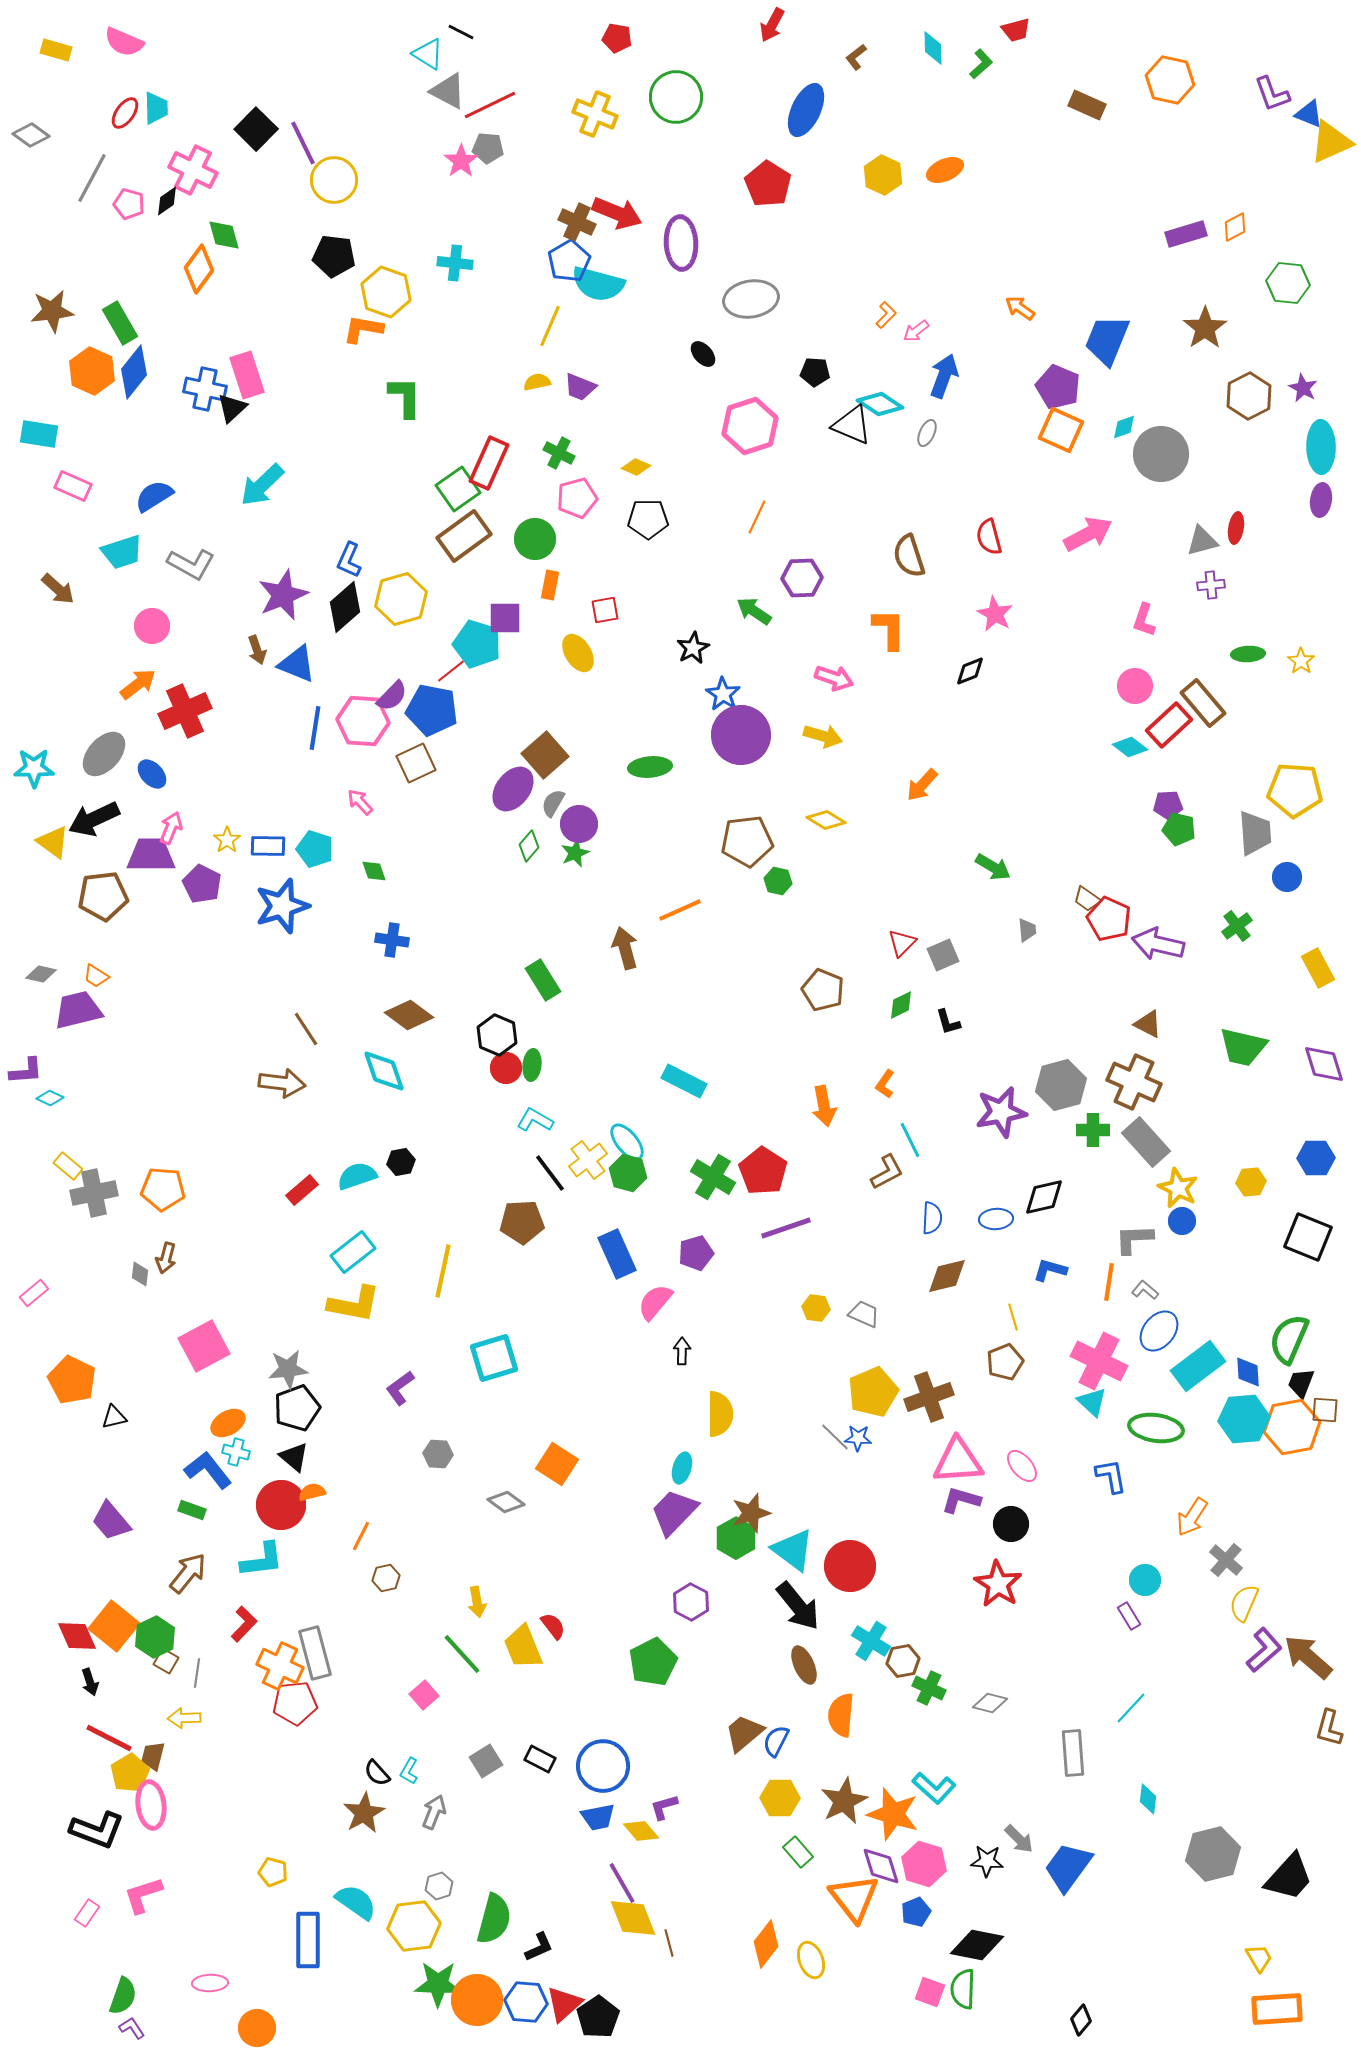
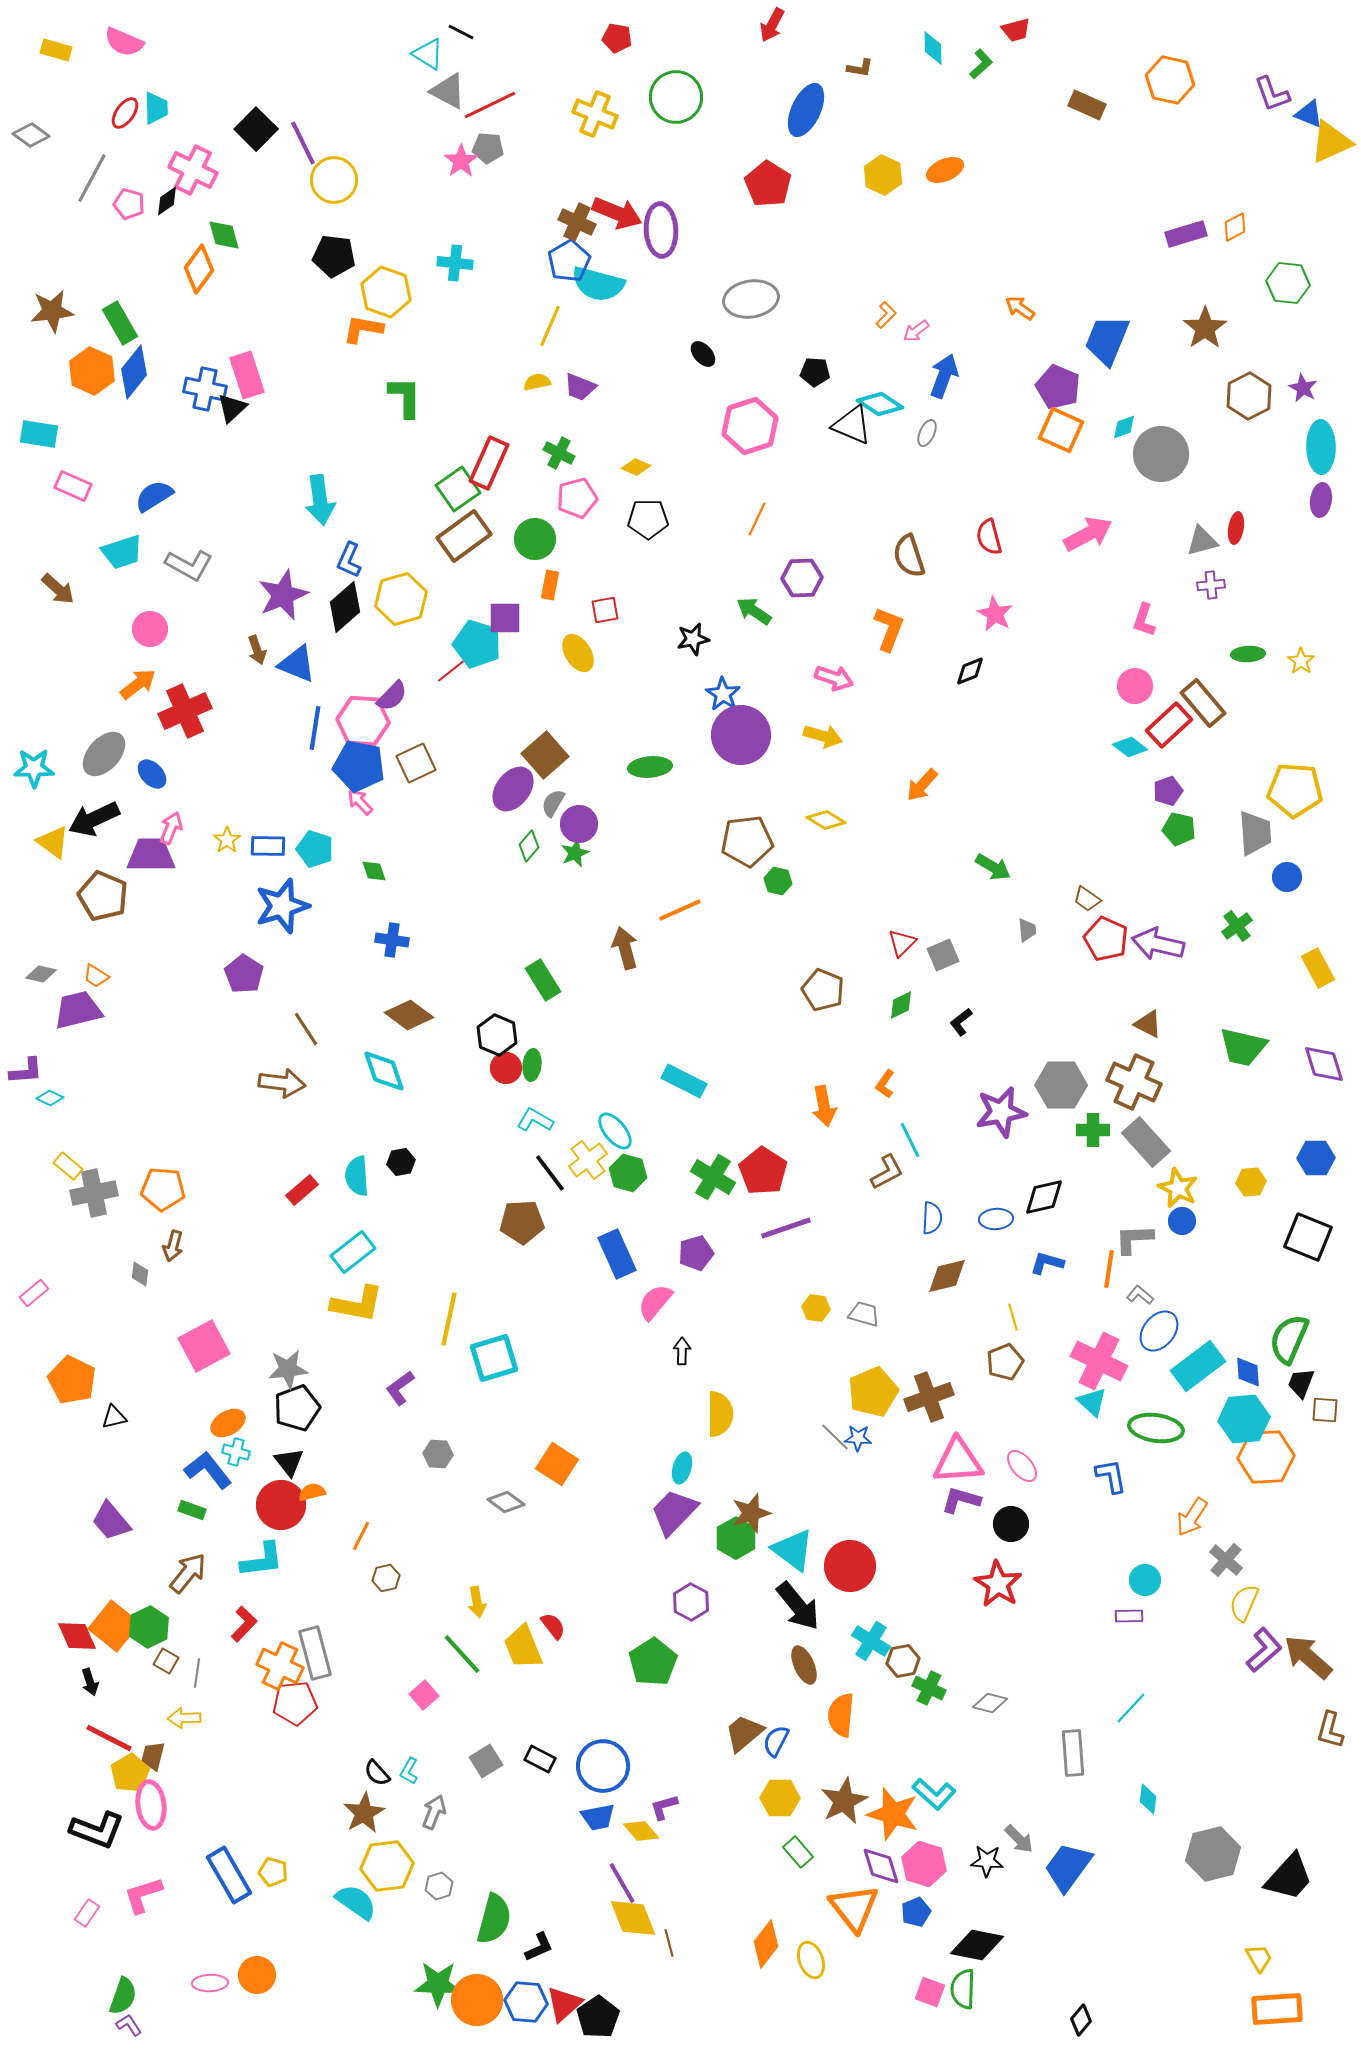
brown L-shape at (856, 57): moved 4 px right, 11 px down; rotated 132 degrees counterclockwise
purple ellipse at (681, 243): moved 20 px left, 13 px up
cyan arrow at (262, 485): moved 58 px right, 15 px down; rotated 54 degrees counterclockwise
orange line at (757, 517): moved 2 px down
gray L-shape at (191, 564): moved 2 px left, 1 px down
pink circle at (152, 626): moved 2 px left, 3 px down
orange L-shape at (889, 629): rotated 21 degrees clockwise
black star at (693, 648): moved 9 px up; rotated 16 degrees clockwise
blue pentagon at (432, 710): moved 73 px left, 56 px down
purple pentagon at (1168, 805): moved 14 px up; rotated 16 degrees counterclockwise
purple pentagon at (202, 884): moved 42 px right, 90 px down; rotated 6 degrees clockwise
brown pentagon at (103, 896): rotated 30 degrees clockwise
red pentagon at (1109, 919): moved 3 px left, 20 px down
black L-shape at (948, 1022): moved 13 px right; rotated 68 degrees clockwise
gray hexagon at (1061, 1085): rotated 15 degrees clockwise
cyan ellipse at (627, 1142): moved 12 px left, 11 px up
cyan semicircle at (357, 1176): rotated 75 degrees counterclockwise
brown arrow at (166, 1258): moved 7 px right, 12 px up
blue L-shape at (1050, 1270): moved 3 px left, 7 px up
yellow line at (443, 1271): moved 6 px right, 48 px down
orange line at (1109, 1282): moved 13 px up
gray L-shape at (1145, 1290): moved 5 px left, 5 px down
yellow L-shape at (354, 1304): moved 3 px right
gray trapezoid at (864, 1314): rotated 8 degrees counterclockwise
orange hexagon at (1292, 1427): moved 26 px left, 30 px down; rotated 8 degrees clockwise
black triangle at (294, 1457): moved 5 px left, 5 px down; rotated 12 degrees clockwise
purple rectangle at (1129, 1616): rotated 60 degrees counterclockwise
green hexagon at (155, 1637): moved 6 px left, 10 px up
green pentagon at (653, 1662): rotated 6 degrees counterclockwise
brown L-shape at (1329, 1728): moved 1 px right, 2 px down
cyan L-shape at (934, 1788): moved 6 px down
orange triangle at (854, 1898): moved 10 px down
yellow hexagon at (414, 1926): moved 27 px left, 60 px up
blue rectangle at (308, 1940): moved 79 px left, 65 px up; rotated 30 degrees counterclockwise
purple L-shape at (132, 2028): moved 3 px left, 3 px up
orange circle at (257, 2028): moved 53 px up
